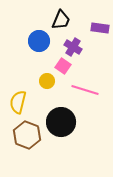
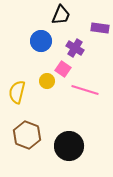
black trapezoid: moved 5 px up
blue circle: moved 2 px right
purple cross: moved 2 px right, 1 px down
pink square: moved 3 px down
yellow semicircle: moved 1 px left, 10 px up
black circle: moved 8 px right, 24 px down
